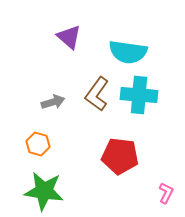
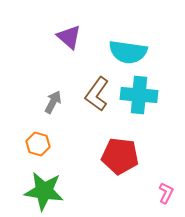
gray arrow: rotated 45 degrees counterclockwise
